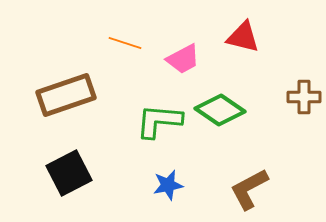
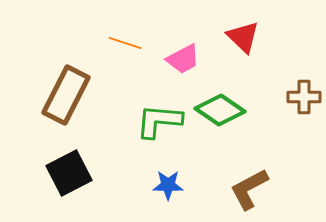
red triangle: rotated 30 degrees clockwise
brown rectangle: rotated 44 degrees counterclockwise
blue star: rotated 12 degrees clockwise
